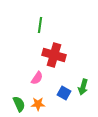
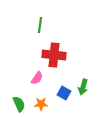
red cross: rotated 10 degrees counterclockwise
orange star: moved 3 px right
